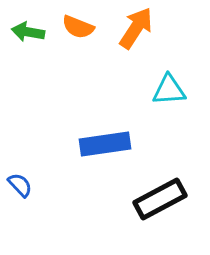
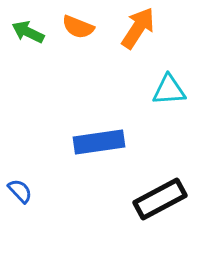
orange arrow: moved 2 px right
green arrow: rotated 16 degrees clockwise
blue rectangle: moved 6 px left, 2 px up
blue semicircle: moved 6 px down
